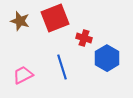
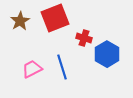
brown star: rotated 24 degrees clockwise
blue hexagon: moved 4 px up
pink trapezoid: moved 9 px right, 6 px up
